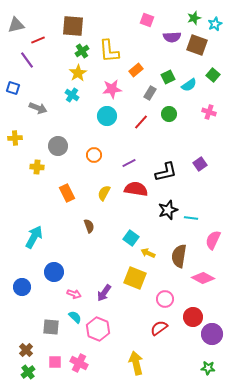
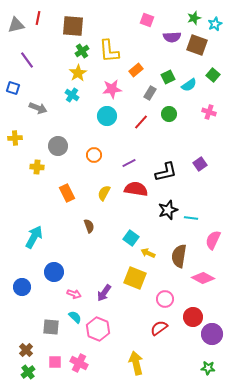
red line at (38, 40): moved 22 px up; rotated 56 degrees counterclockwise
